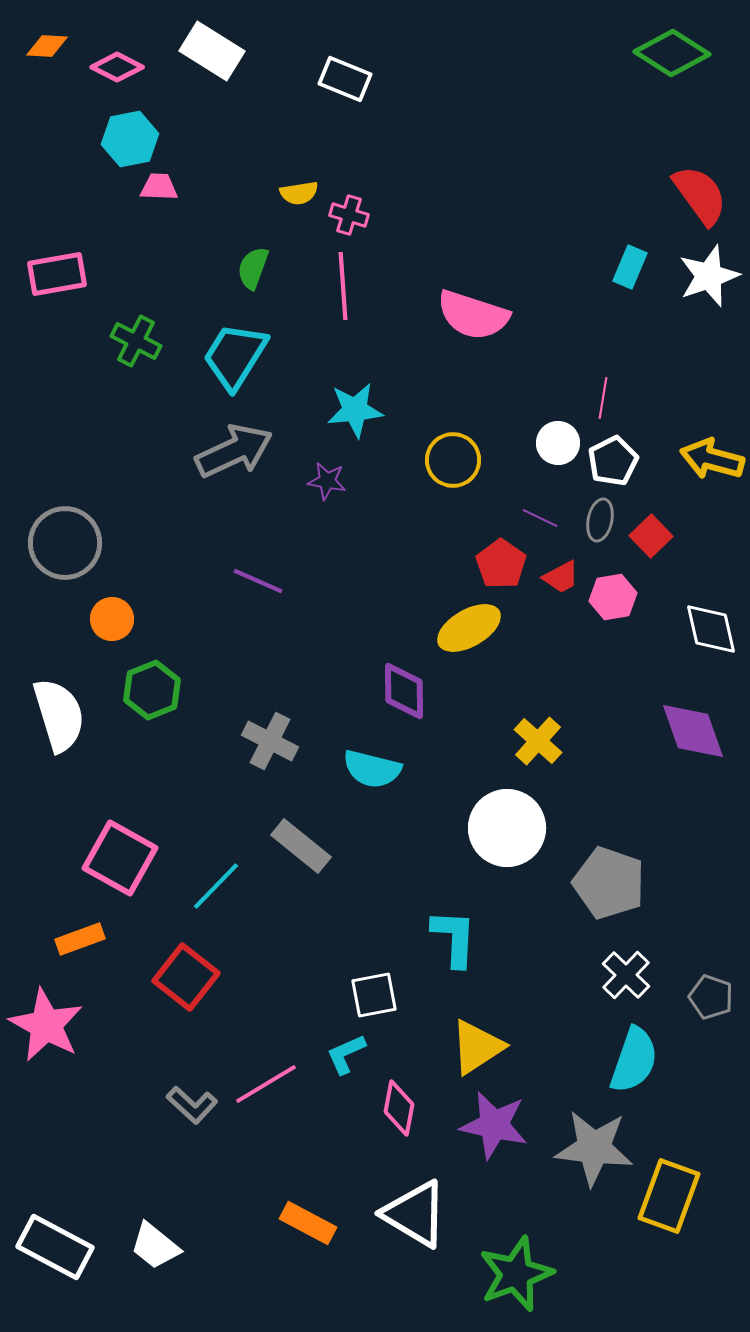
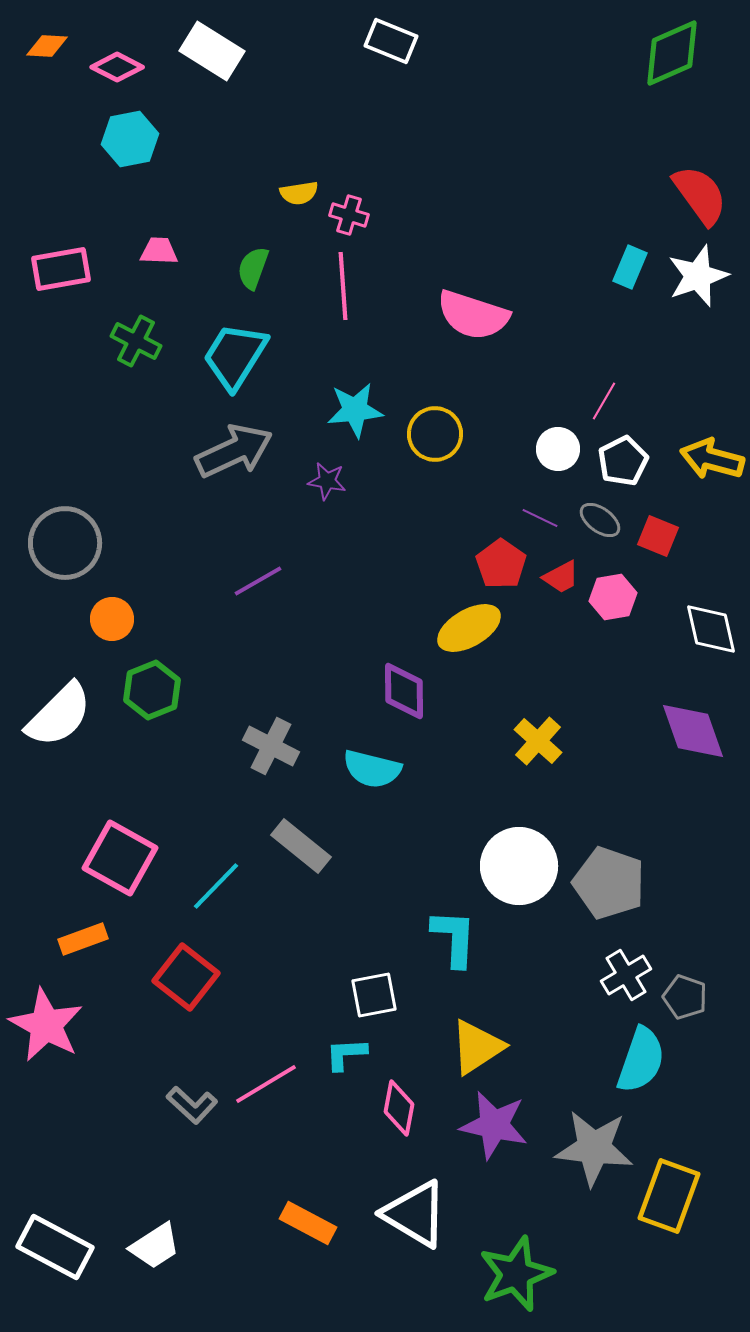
green diamond at (672, 53): rotated 56 degrees counterclockwise
white rectangle at (345, 79): moved 46 px right, 38 px up
pink trapezoid at (159, 187): moved 64 px down
pink rectangle at (57, 274): moved 4 px right, 5 px up
white star at (709, 276): moved 11 px left
pink line at (603, 398): moved 1 px right, 3 px down; rotated 21 degrees clockwise
white circle at (558, 443): moved 6 px down
yellow circle at (453, 460): moved 18 px left, 26 px up
white pentagon at (613, 461): moved 10 px right
gray ellipse at (600, 520): rotated 66 degrees counterclockwise
red square at (651, 536): moved 7 px right; rotated 24 degrees counterclockwise
purple line at (258, 581): rotated 54 degrees counterclockwise
white semicircle at (59, 715): rotated 62 degrees clockwise
gray cross at (270, 741): moved 1 px right, 5 px down
white circle at (507, 828): moved 12 px right, 38 px down
orange rectangle at (80, 939): moved 3 px right
white cross at (626, 975): rotated 15 degrees clockwise
gray pentagon at (711, 997): moved 26 px left
cyan L-shape at (346, 1054): rotated 21 degrees clockwise
cyan semicircle at (634, 1060): moved 7 px right
white trapezoid at (155, 1246): rotated 72 degrees counterclockwise
